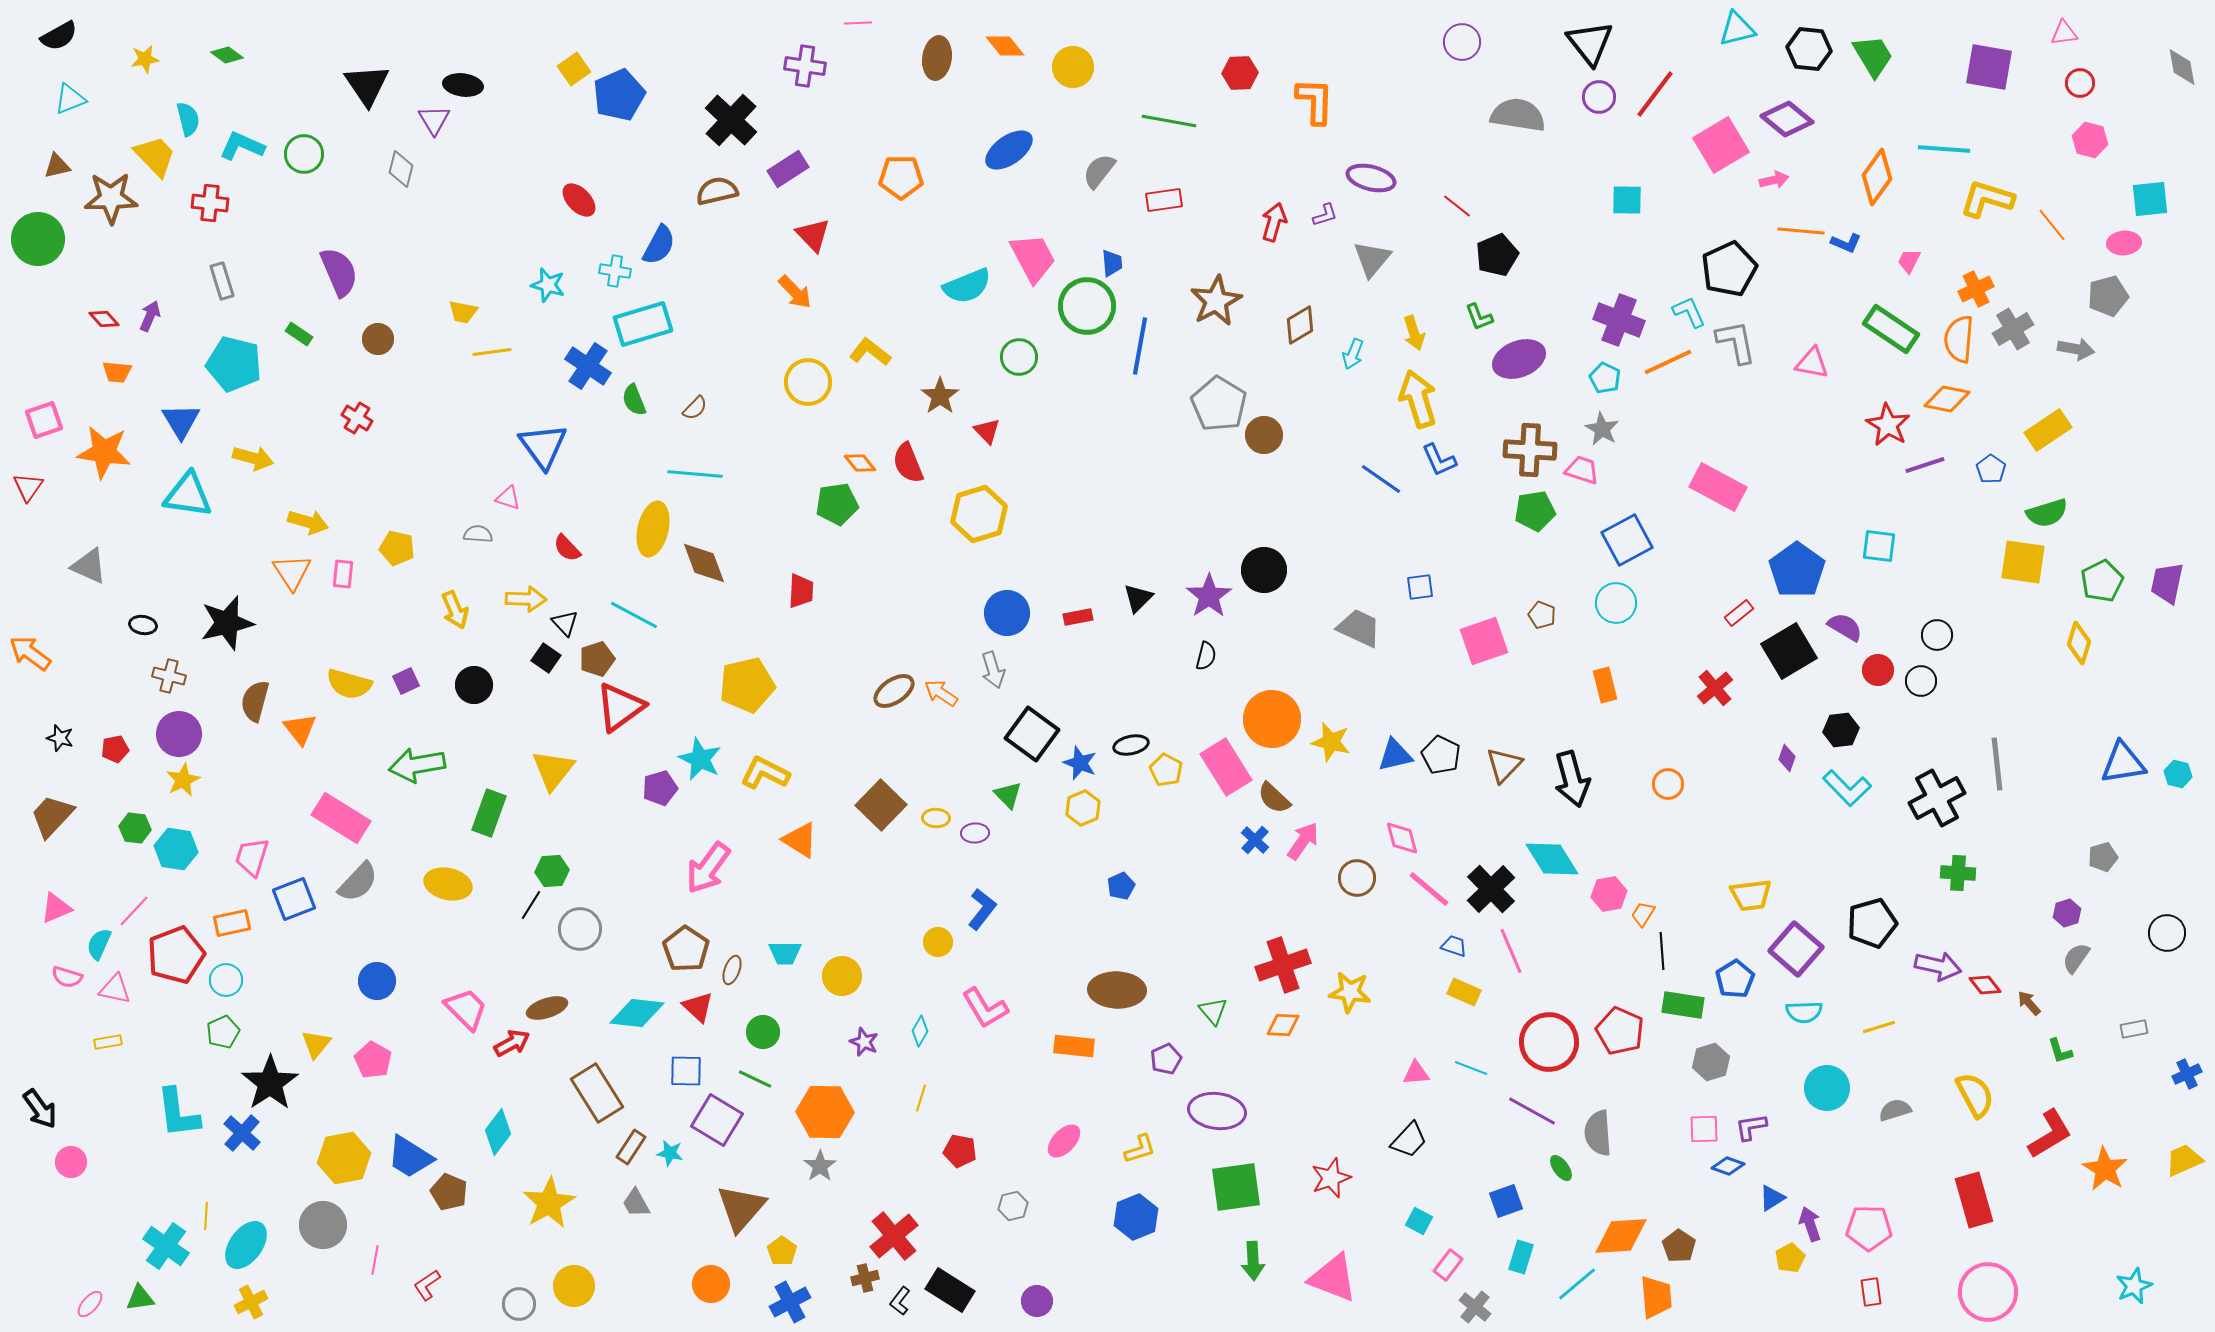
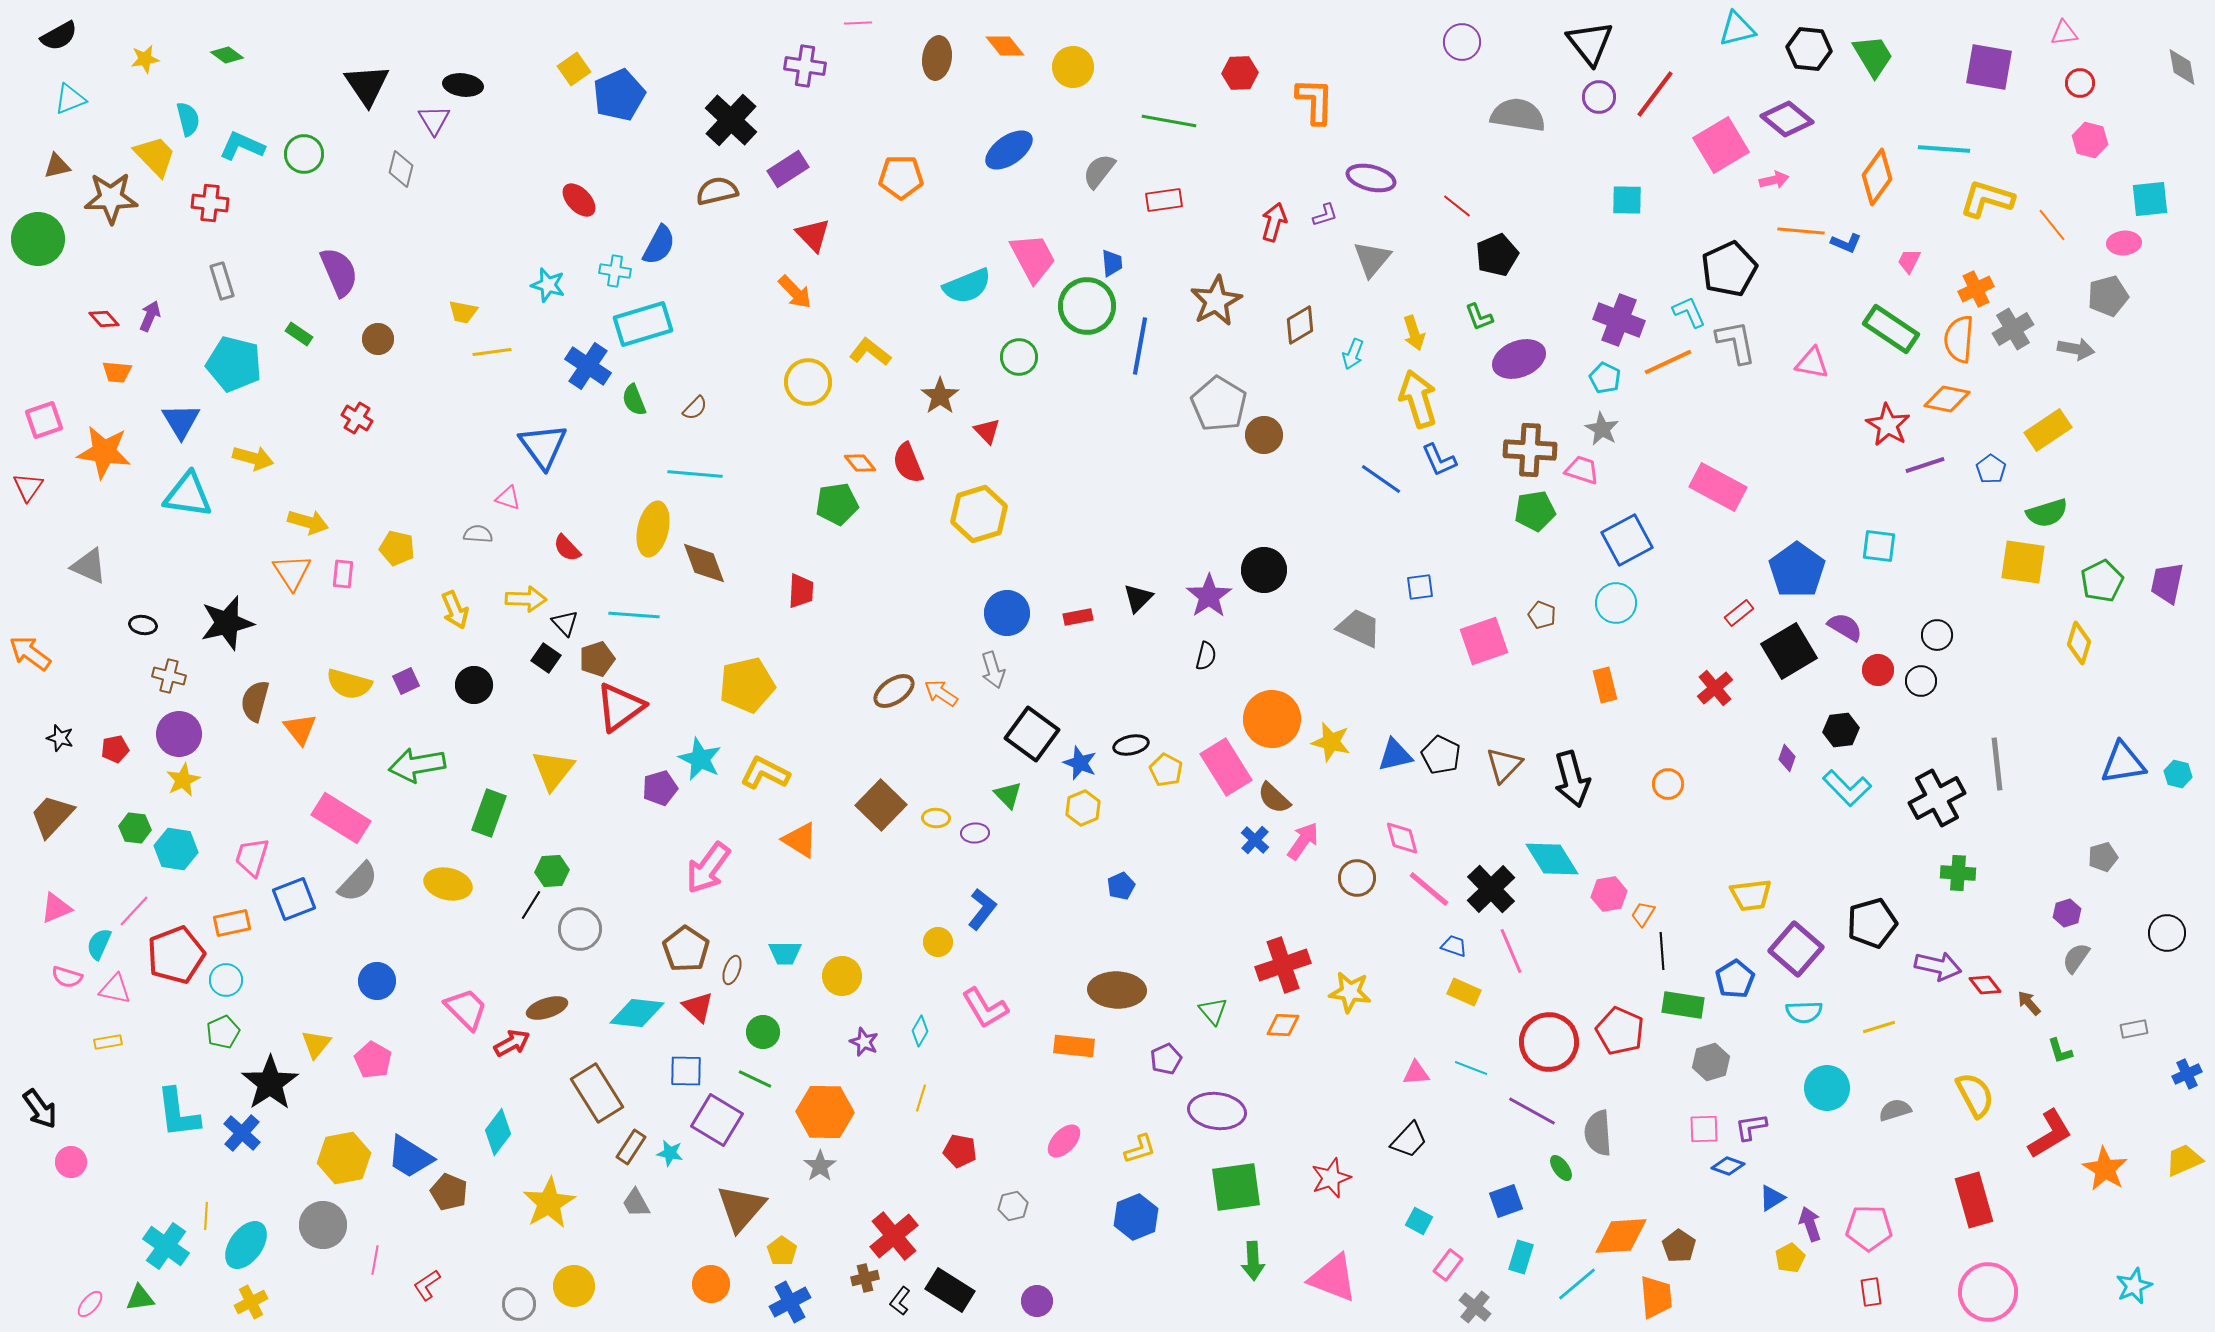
cyan line at (634, 615): rotated 24 degrees counterclockwise
